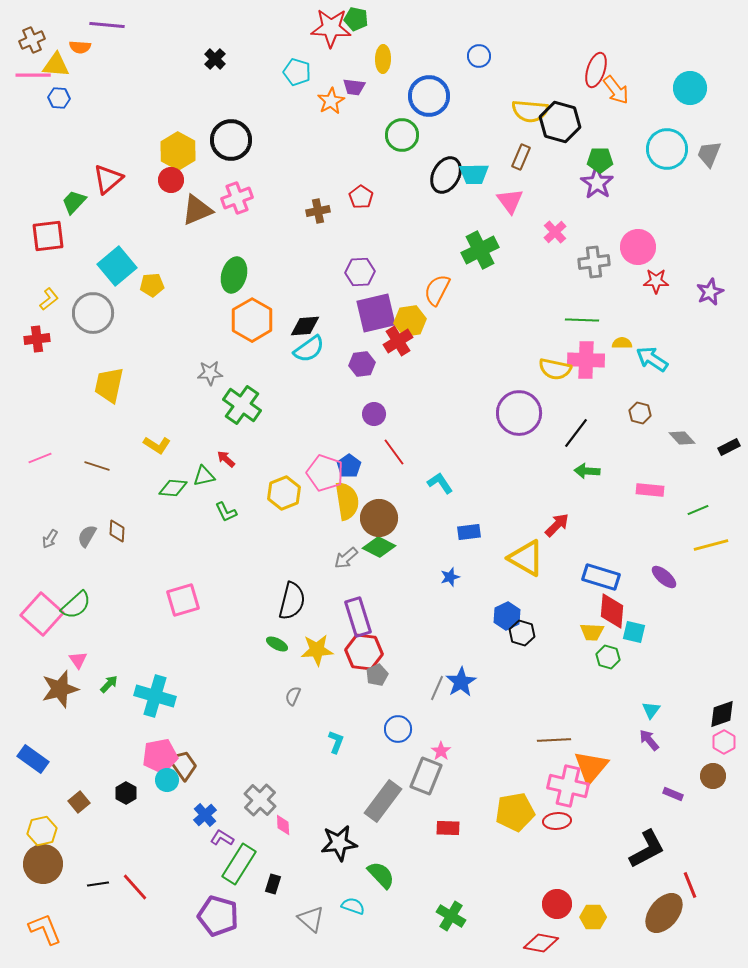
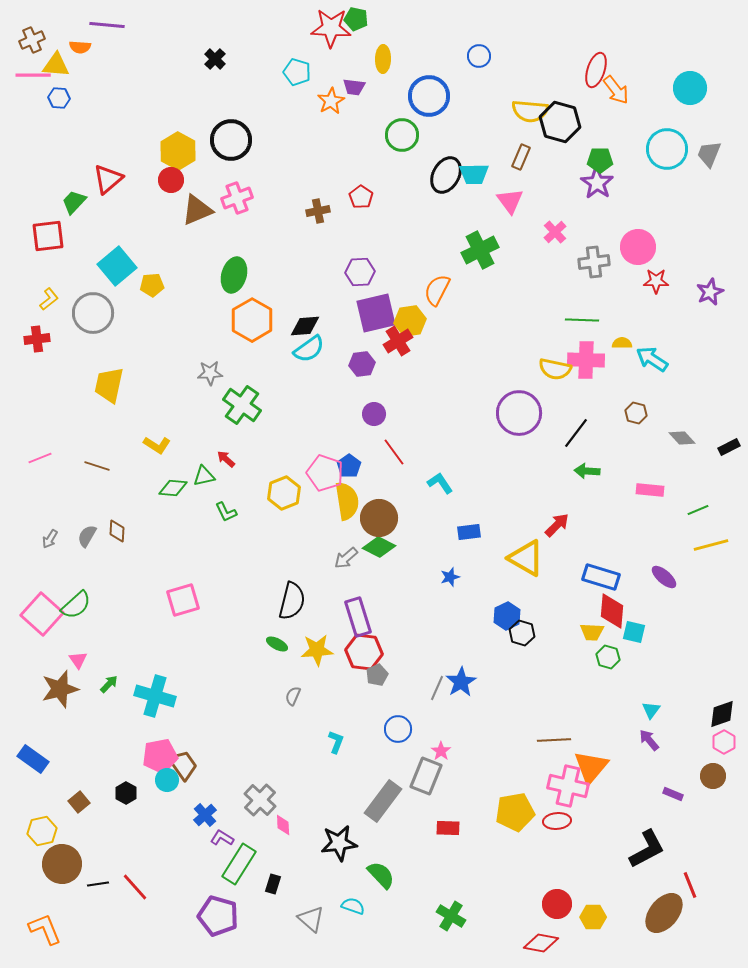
brown hexagon at (640, 413): moved 4 px left
brown circle at (43, 864): moved 19 px right
